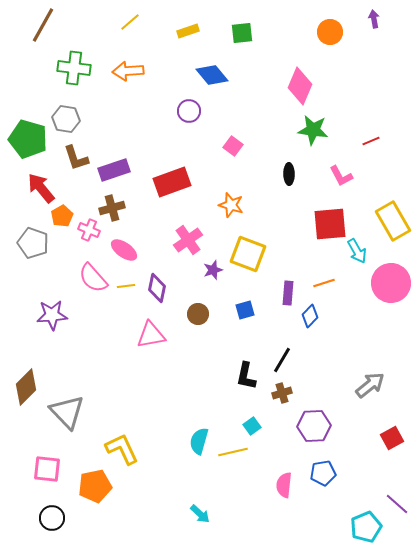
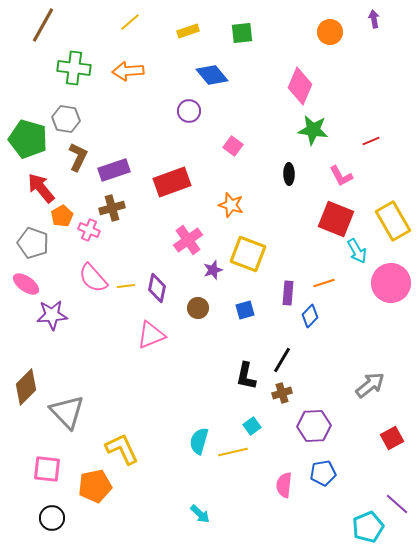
brown L-shape at (76, 158): moved 2 px right, 1 px up; rotated 136 degrees counterclockwise
red square at (330, 224): moved 6 px right, 5 px up; rotated 27 degrees clockwise
pink ellipse at (124, 250): moved 98 px left, 34 px down
brown circle at (198, 314): moved 6 px up
pink triangle at (151, 335): rotated 12 degrees counterclockwise
cyan pentagon at (366, 527): moved 2 px right
